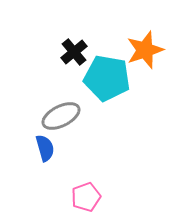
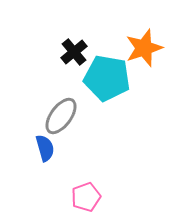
orange star: moved 1 px left, 2 px up
gray ellipse: rotated 27 degrees counterclockwise
